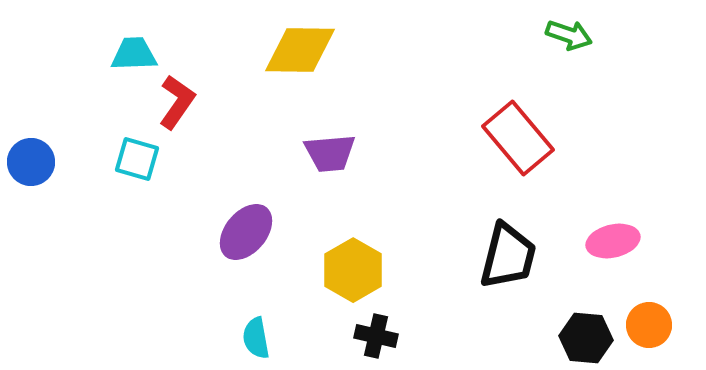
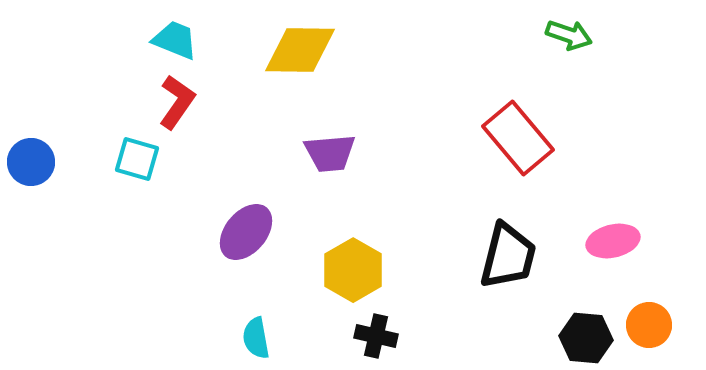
cyan trapezoid: moved 41 px right, 14 px up; rotated 24 degrees clockwise
